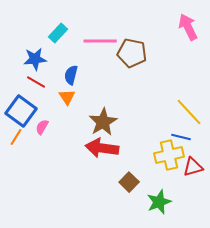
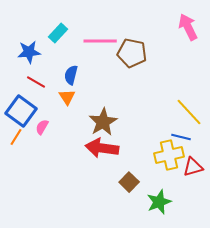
blue star: moved 6 px left, 7 px up
